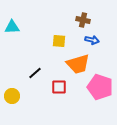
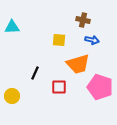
yellow square: moved 1 px up
black line: rotated 24 degrees counterclockwise
